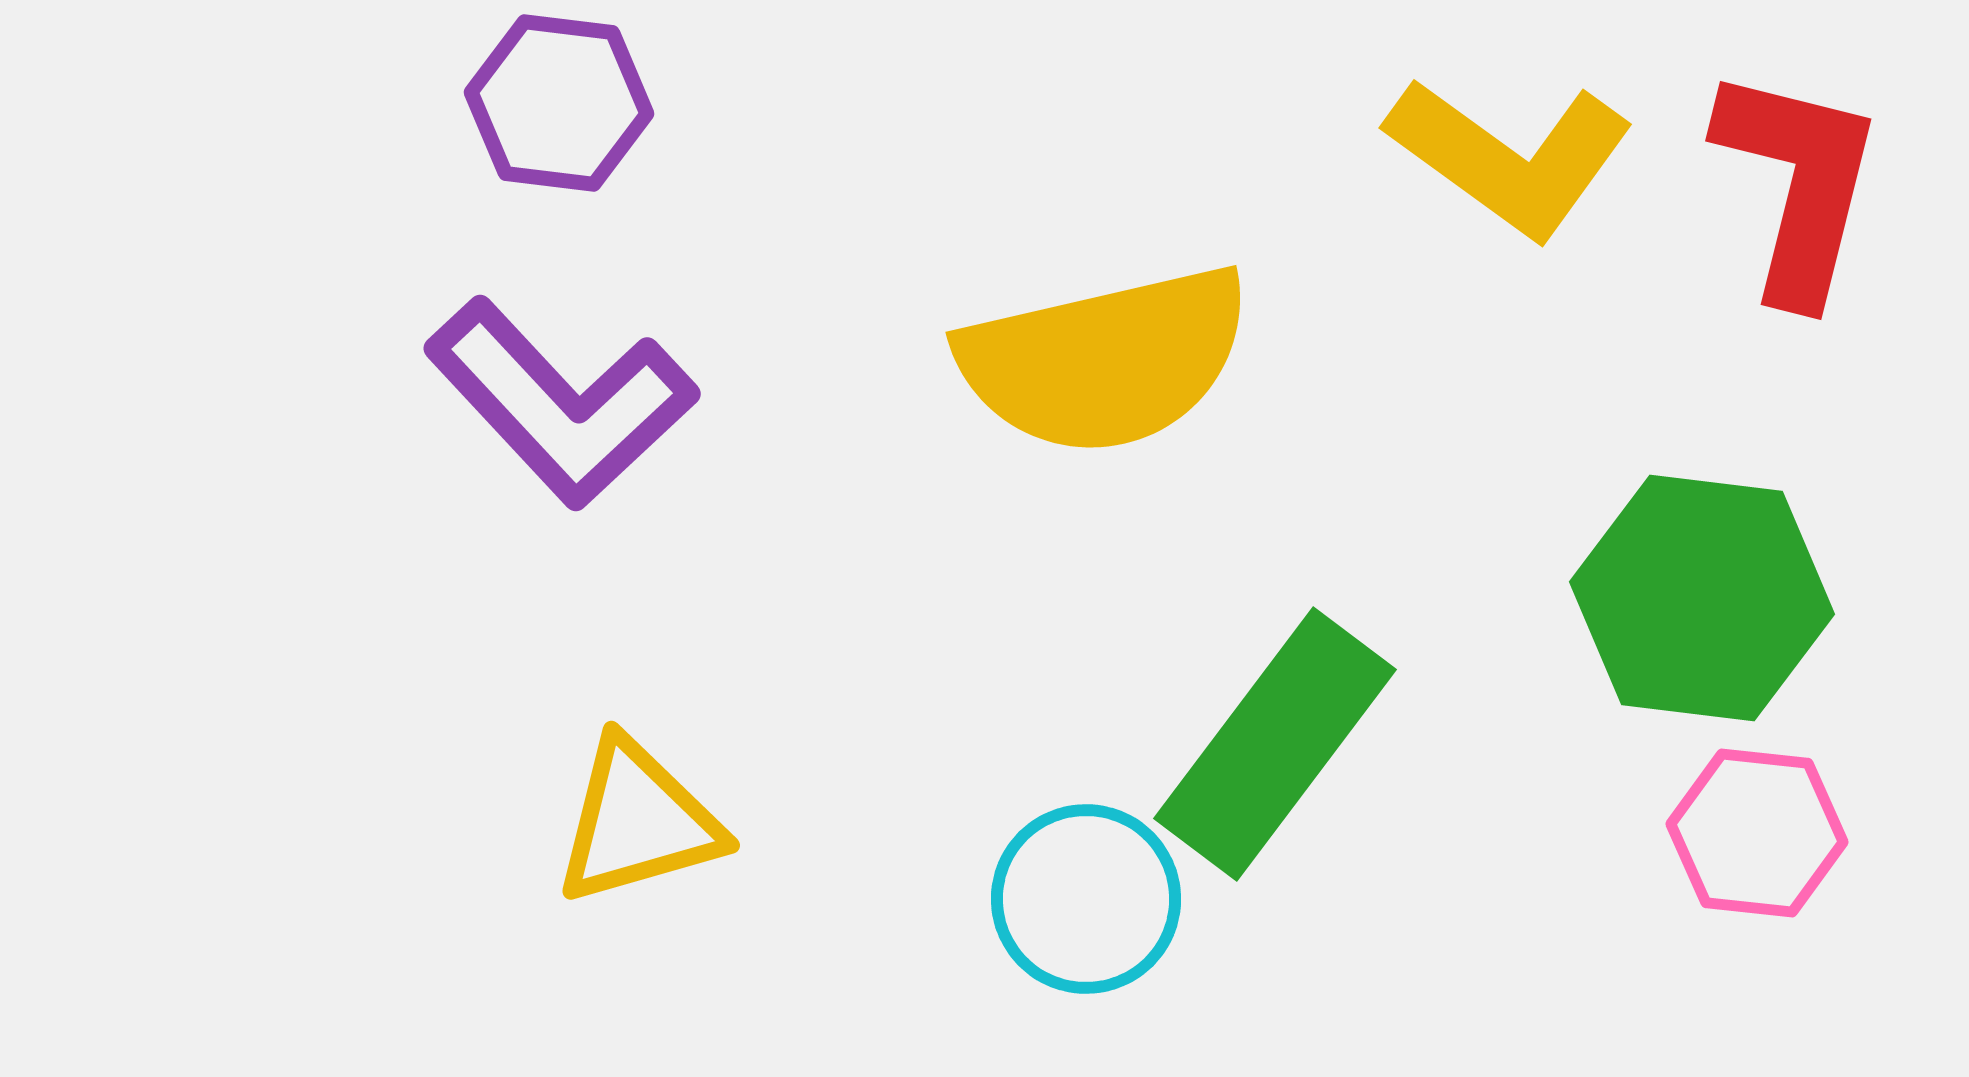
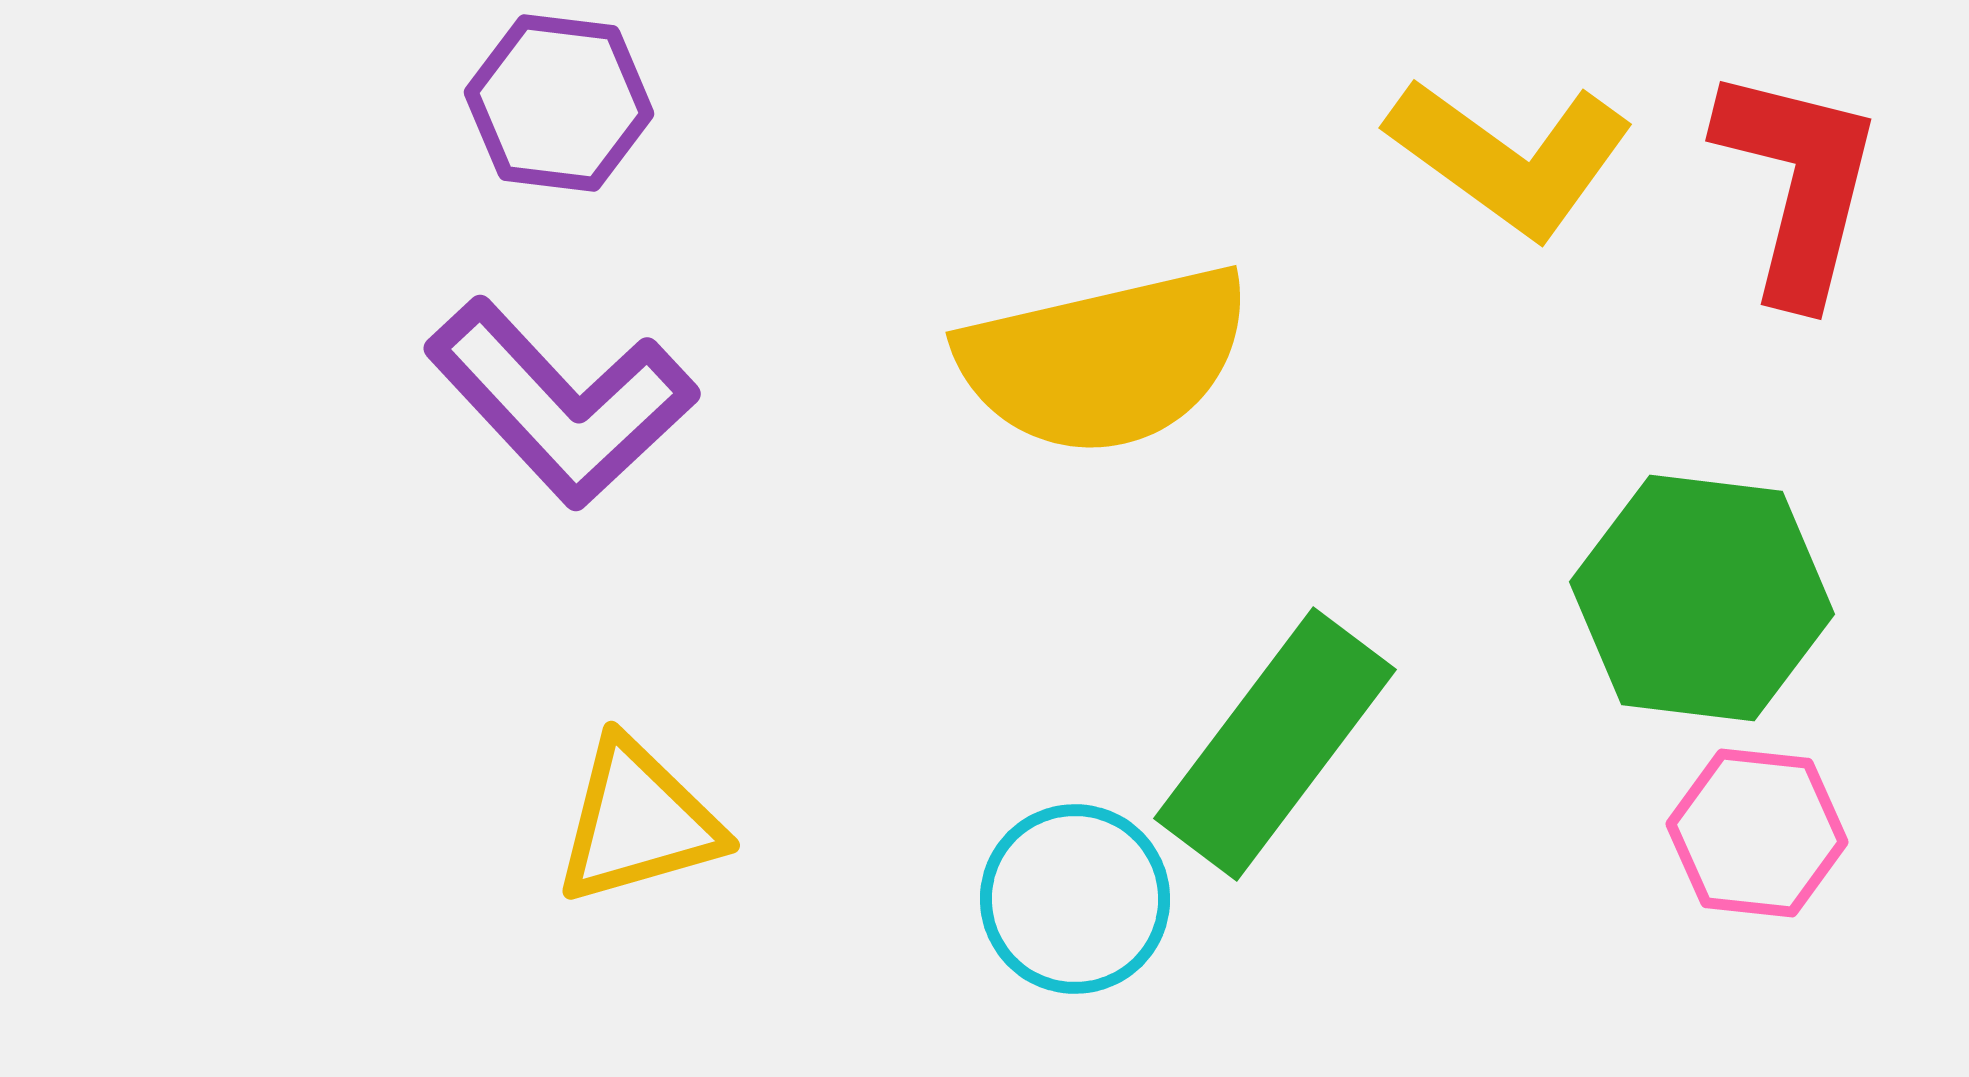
cyan circle: moved 11 px left
